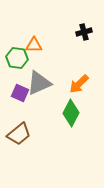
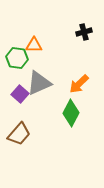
purple square: moved 1 px down; rotated 18 degrees clockwise
brown trapezoid: rotated 10 degrees counterclockwise
